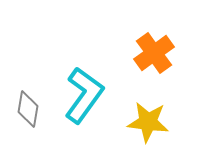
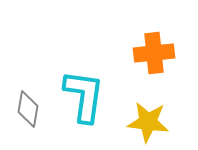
orange cross: rotated 30 degrees clockwise
cyan L-shape: moved 1 px down; rotated 28 degrees counterclockwise
